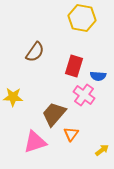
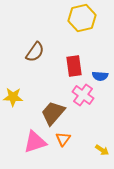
yellow hexagon: rotated 24 degrees counterclockwise
red rectangle: rotated 25 degrees counterclockwise
blue semicircle: moved 2 px right
pink cross: moved 1 px left
brown trapezoid: moved 1 px left, 1 px up
orange triangle: moved 8 px left, 5 px down
yellow arrow: rotated 72 degrees clockwise
